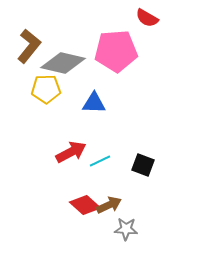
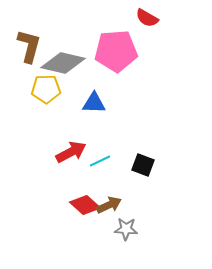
brown L-shape: rotated 24 degrees counterclockwise
